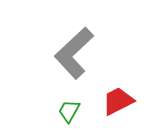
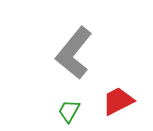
gray L-shape: rotated 8 degrees counterclockwise
